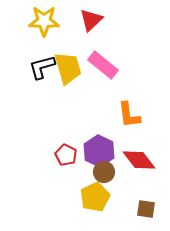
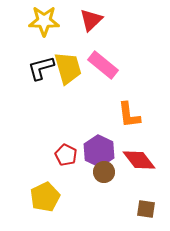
black L-shape: moved 1 px left, 1 px down
yellow pentagon: moved 50 px left
